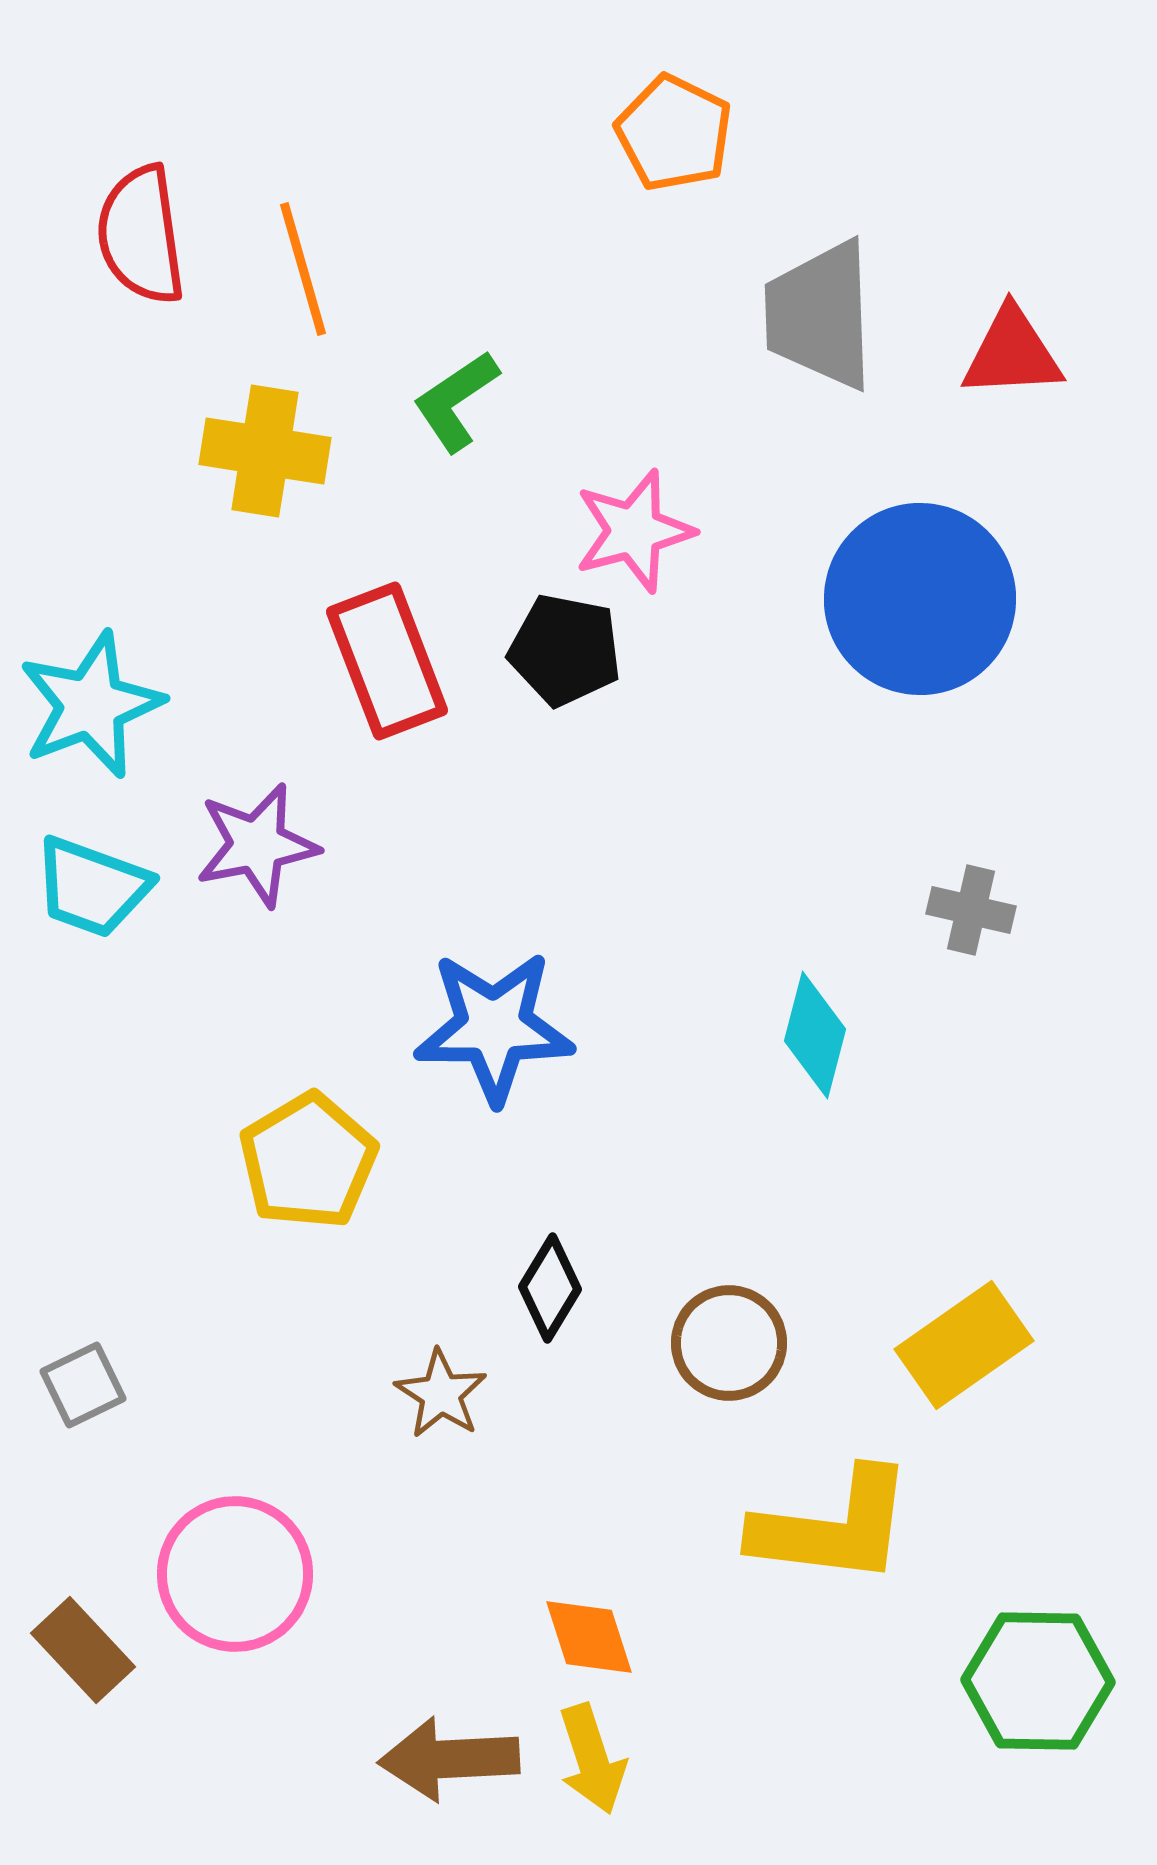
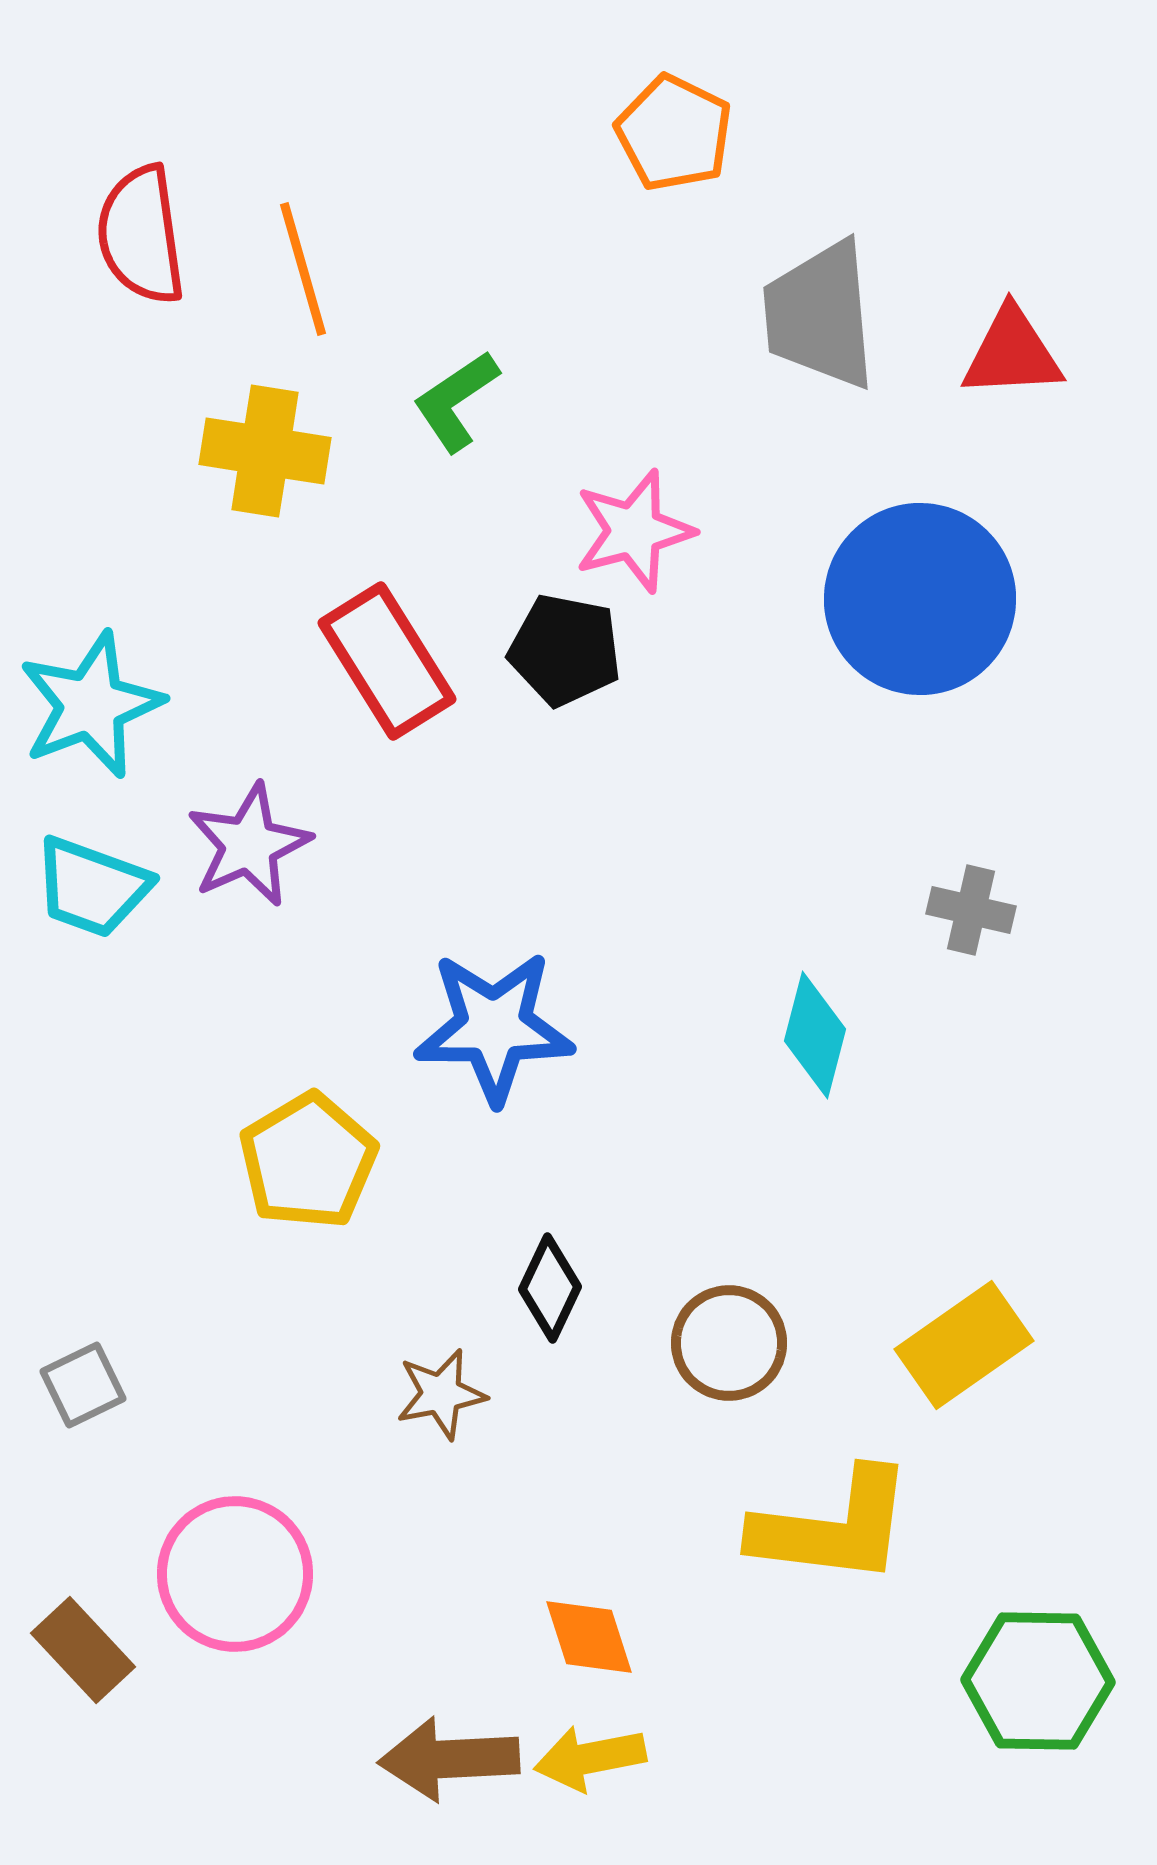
gray trapezoid: rotated 3 degrees counterclockwise
red rectangle: rotated 11 degrees counterclockwise
purple star: moved 8 px left; rotated 13 degrees counterclockwise
black diamond: rotated 6 degrees counterclockwise
brown star: rotated 28 degrees clockwise
yellow arrow: moved 2 px left, 1 px up; rotated 97 degrees clockwise
